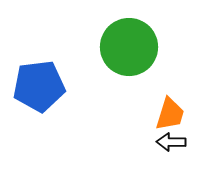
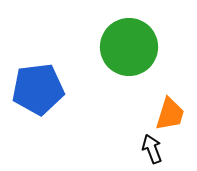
blue pentagon: moved 1 px left, 3 px down
black arrow: moved 19 px left, 7 px down; rotated 68 degrees clockwise
